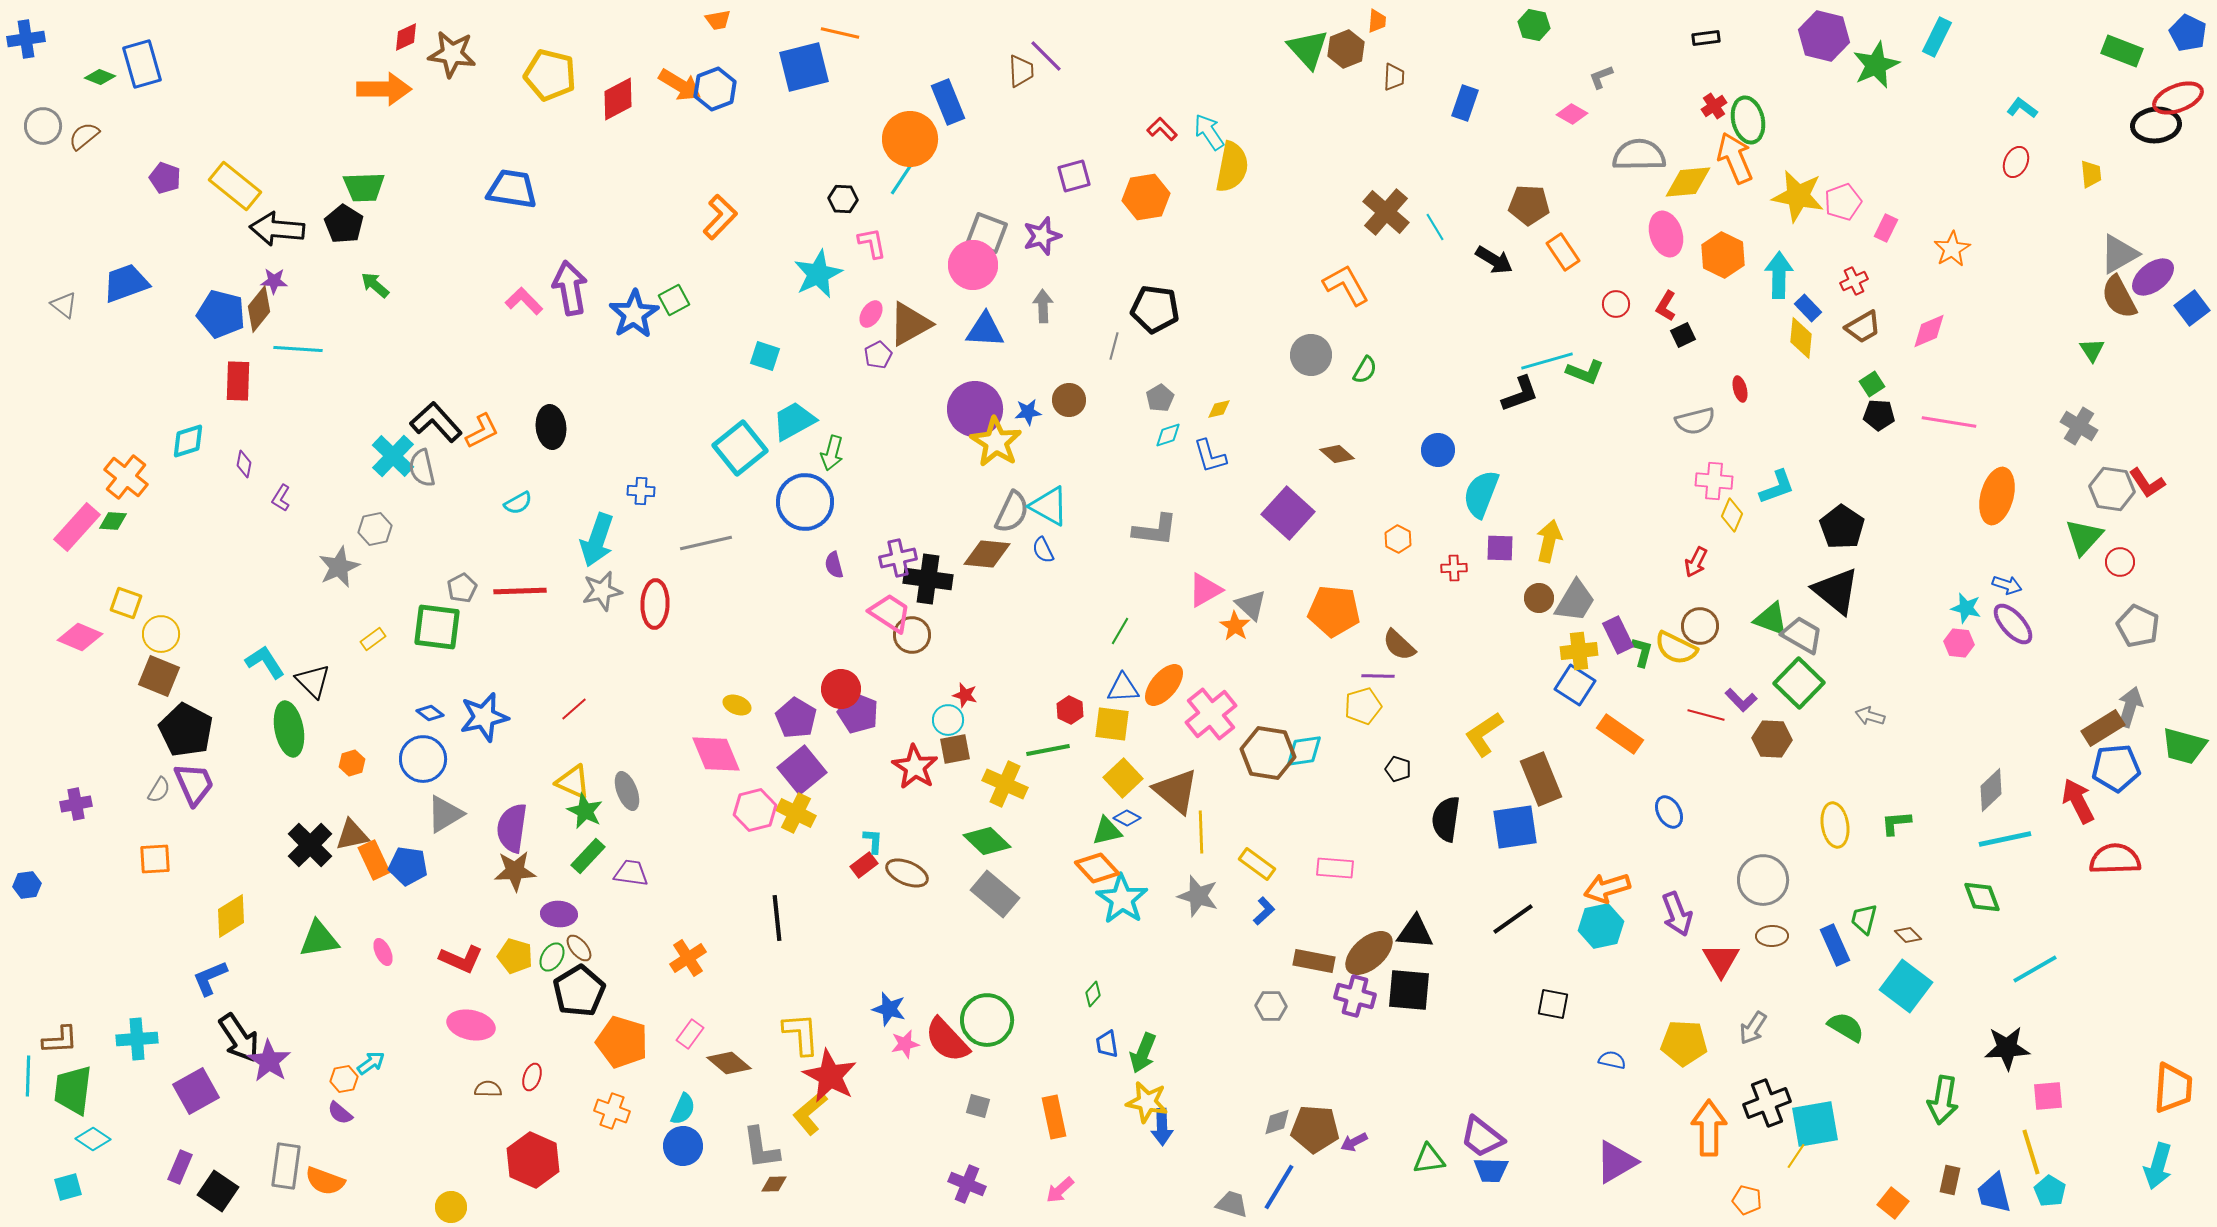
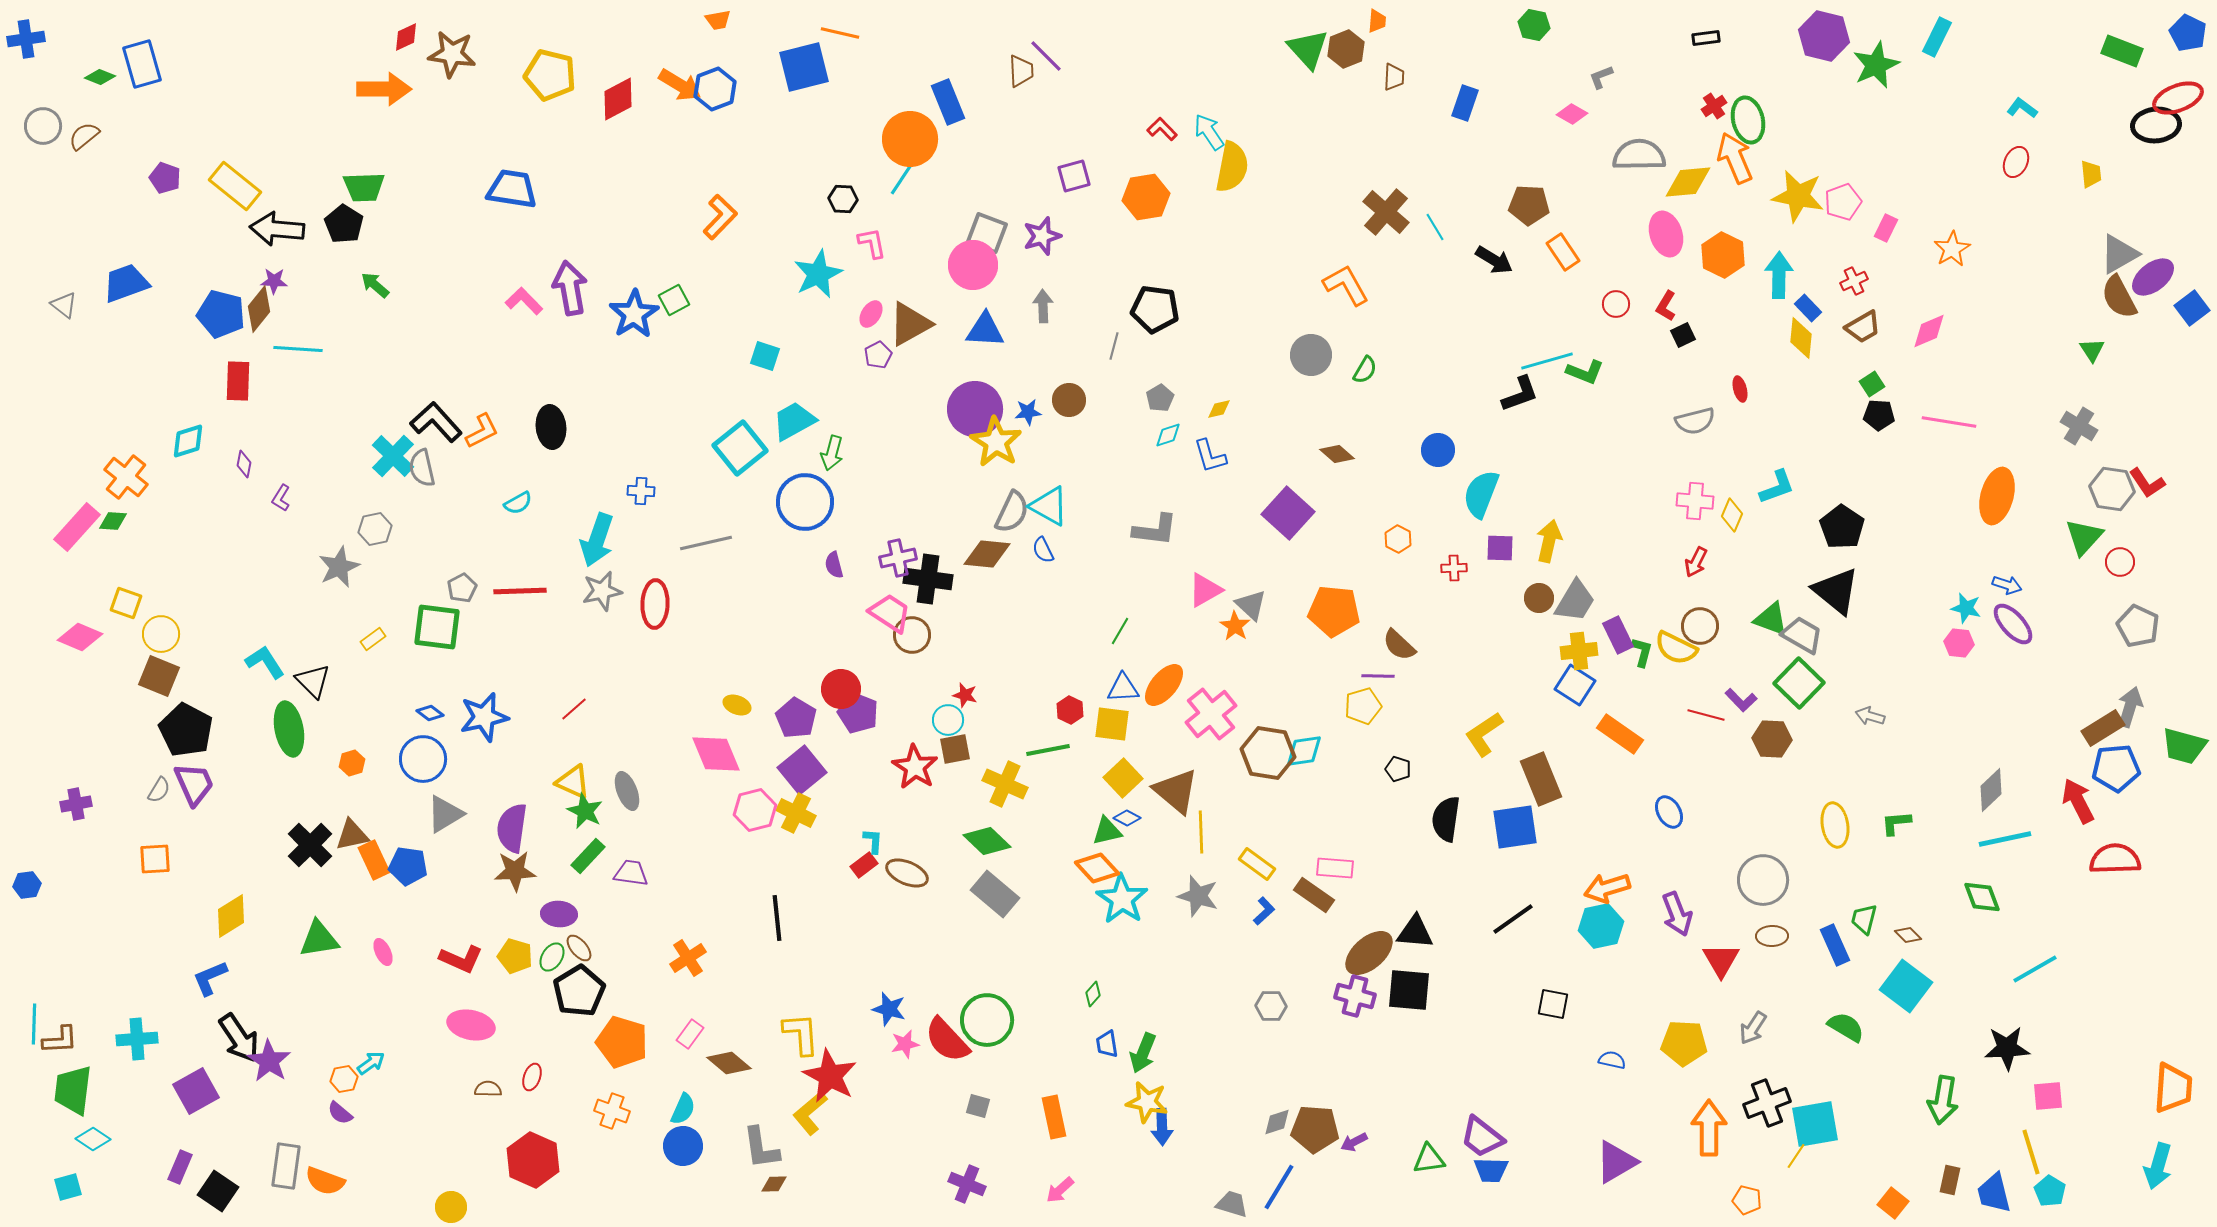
pink cross at (1714, 481): moved 19 px left, 20 px down
brown rectangle at (1314, 961): moved 66 px up; rotated 24 degrees clockwise
cyan line at (28, 1076): moved 6 px right, 52 px up
